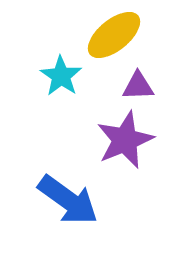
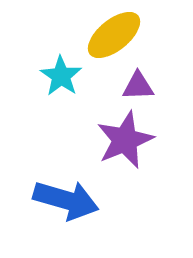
blue arrow: moved 2 px left; rotated 20 degrees counterclockwise
